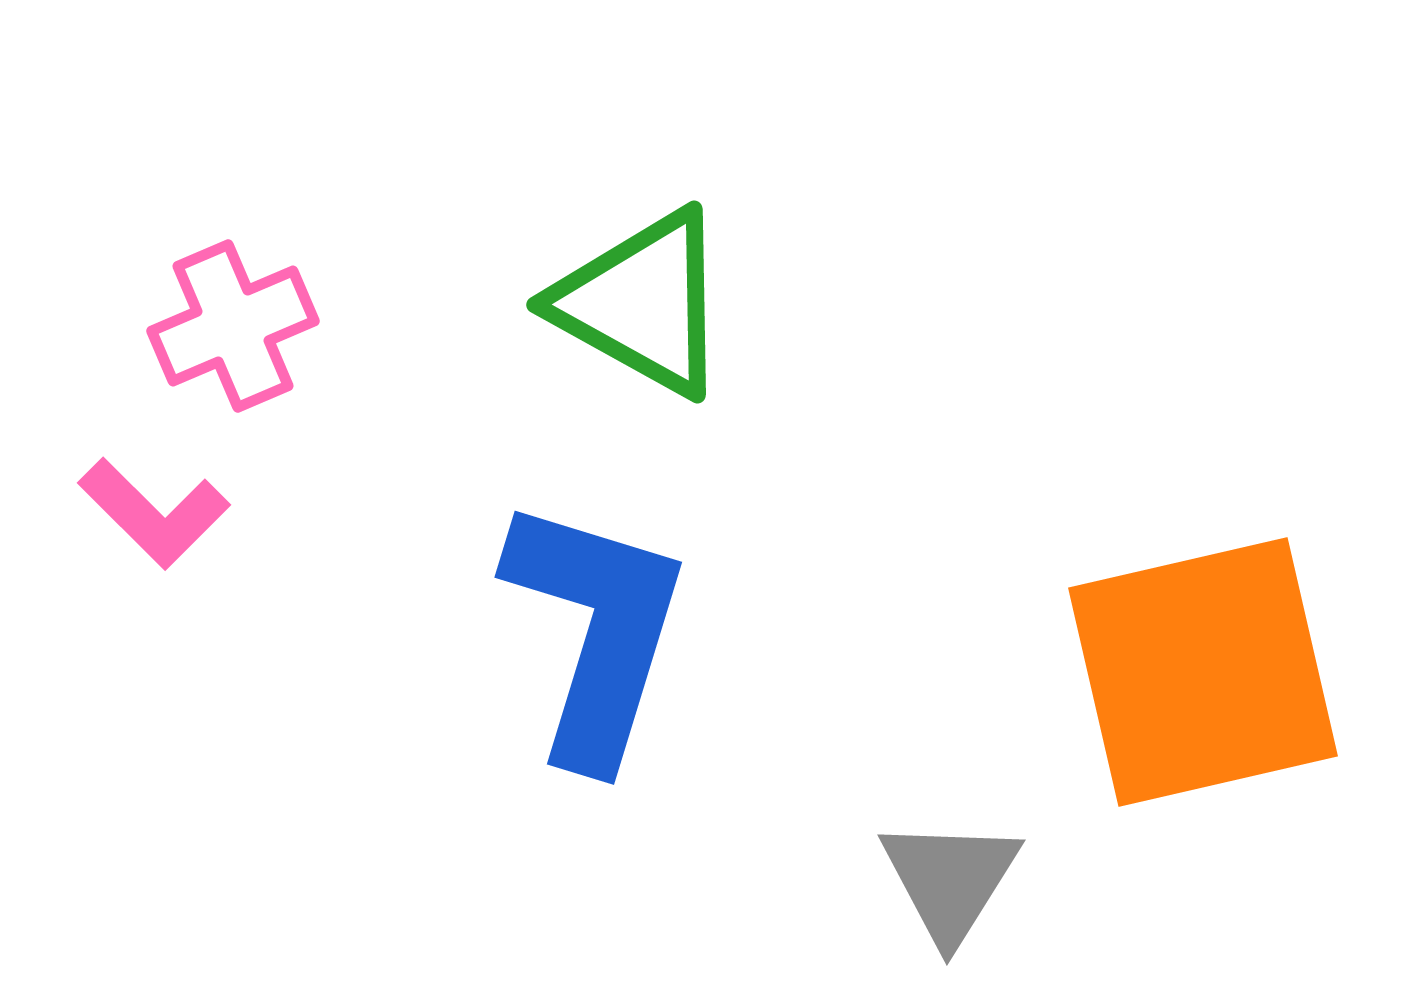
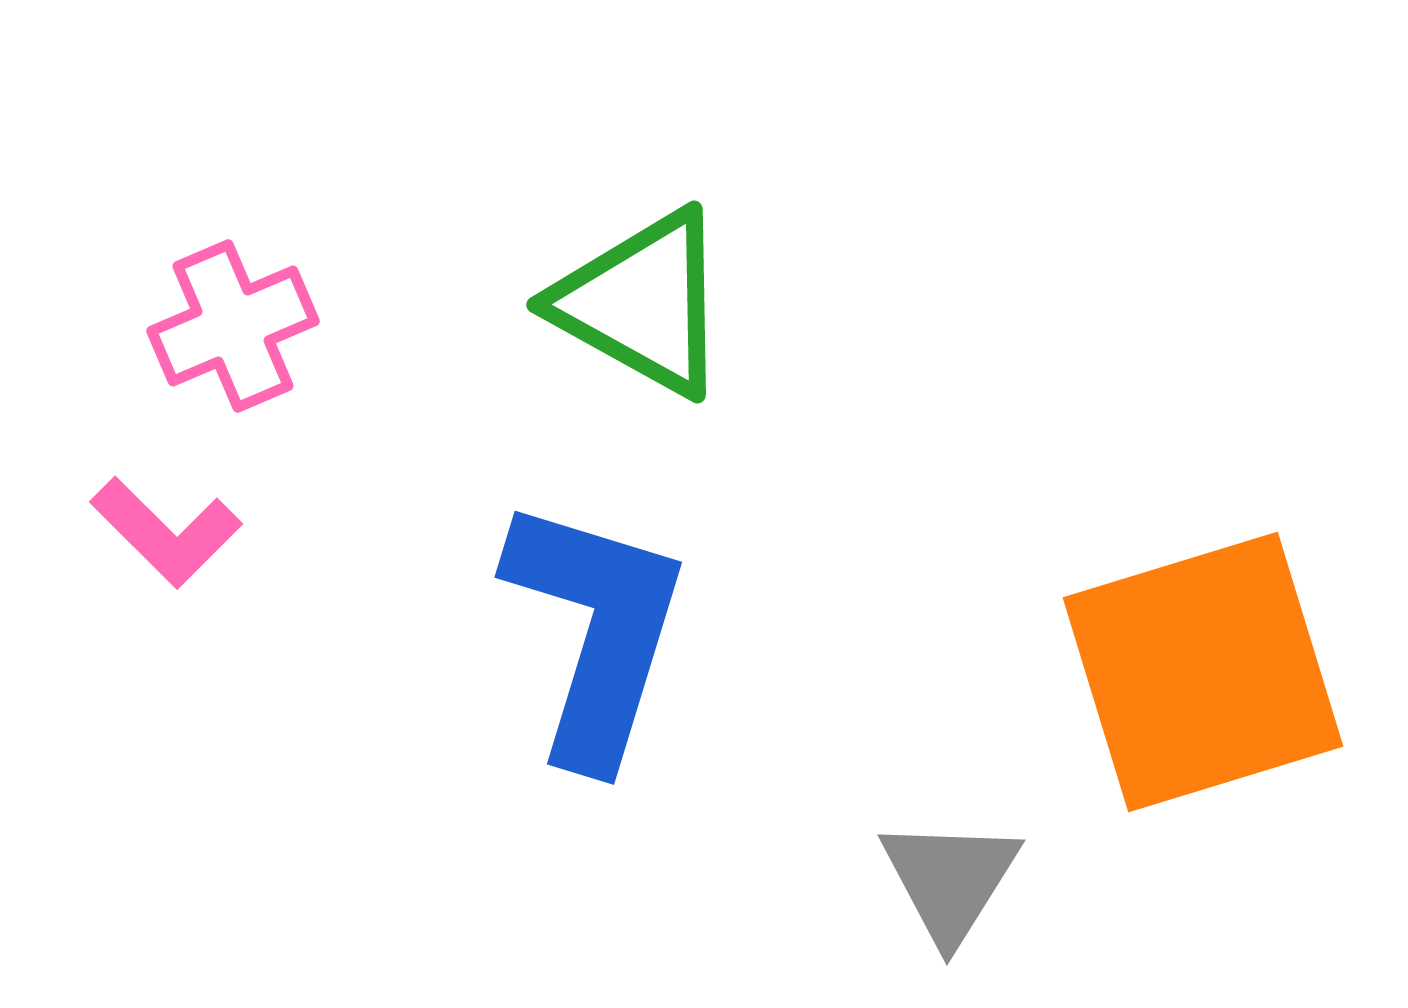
pink L-shape: moved 12 px right, 19 px down
orange square: rotated 4 degrees counterclockwise
